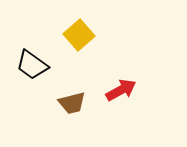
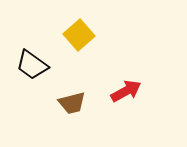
red arrow: moved 5 px right, 1 px down
